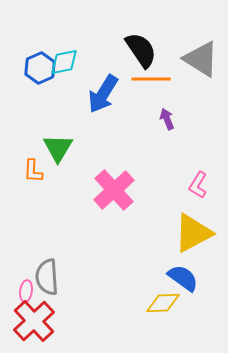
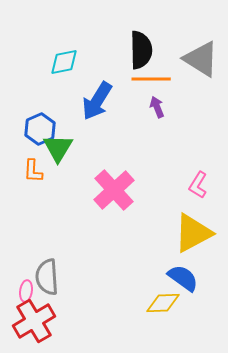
black semicircle: rotated 33 degrees clockwise
blue hexagon: moved 61 px down
blue arrow: moved 6 px left, 7 px down
purple arrow: moved 10 px left, 12 px up
red cross: rotated 12 degrees clockwise
